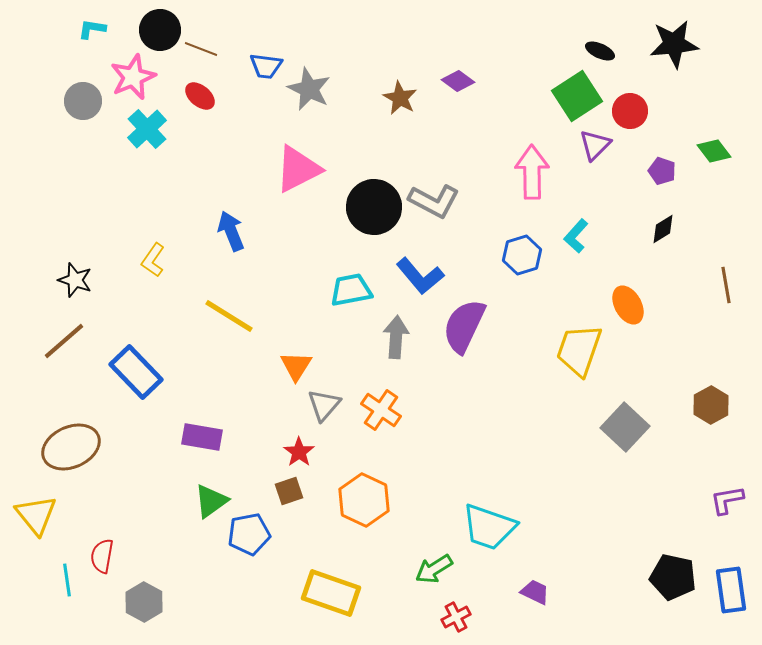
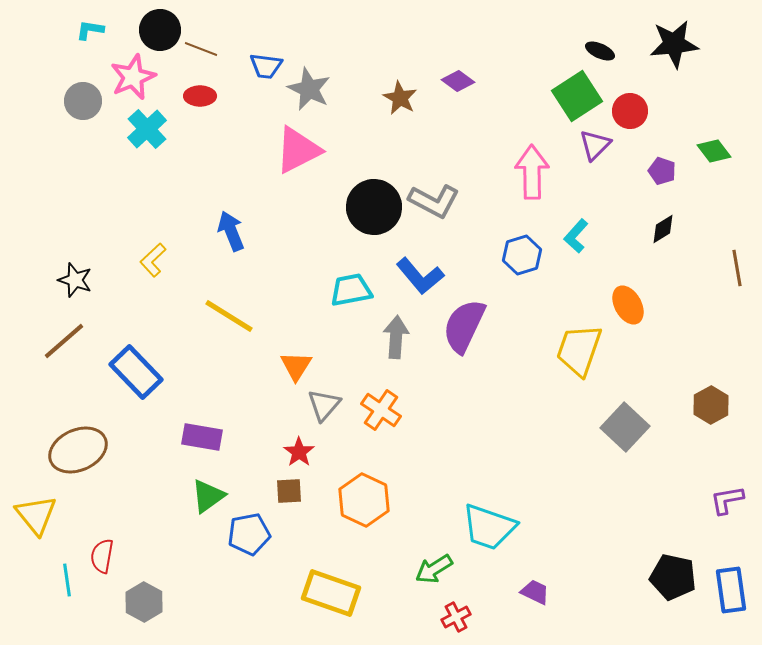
cyan L-shape at (92, 29): moved 2 px left, 1 px down
red ellipse at (200, 96): rotated 40 degrees counterclockwise
pink triangle at (298, 169): moved 19 px up
yellow L-shape at (153, 260): rotated 12 degrees clockwise
brown line at (726, 285): moved 11 px right, 17 px up
brown ellipse at (71, 447): moved 7 px right, 3 px down
brown square at (289, 491): rotated 16 degrees clockwise
green triangle at (211, 501): moved 3 px left, 5 px up
